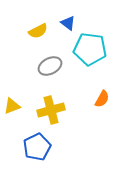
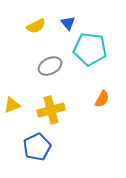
blue triangle: rotated 14 degrees clockwise
yellow semicircle: moved 2 px left, 5 px up
yellow triangle: moved 1 px up
